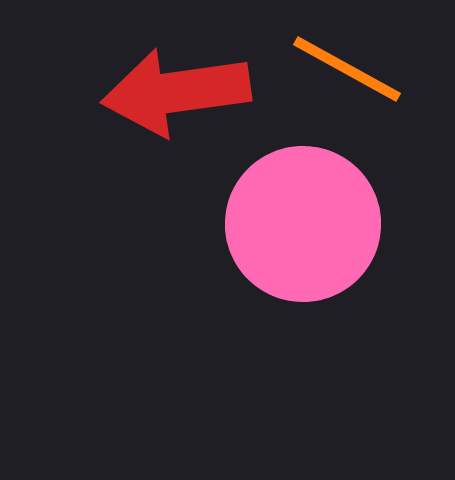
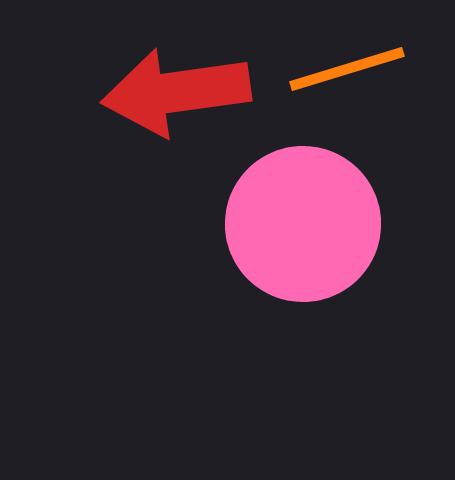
orange line: rotated 46 degrees counterclockwise
